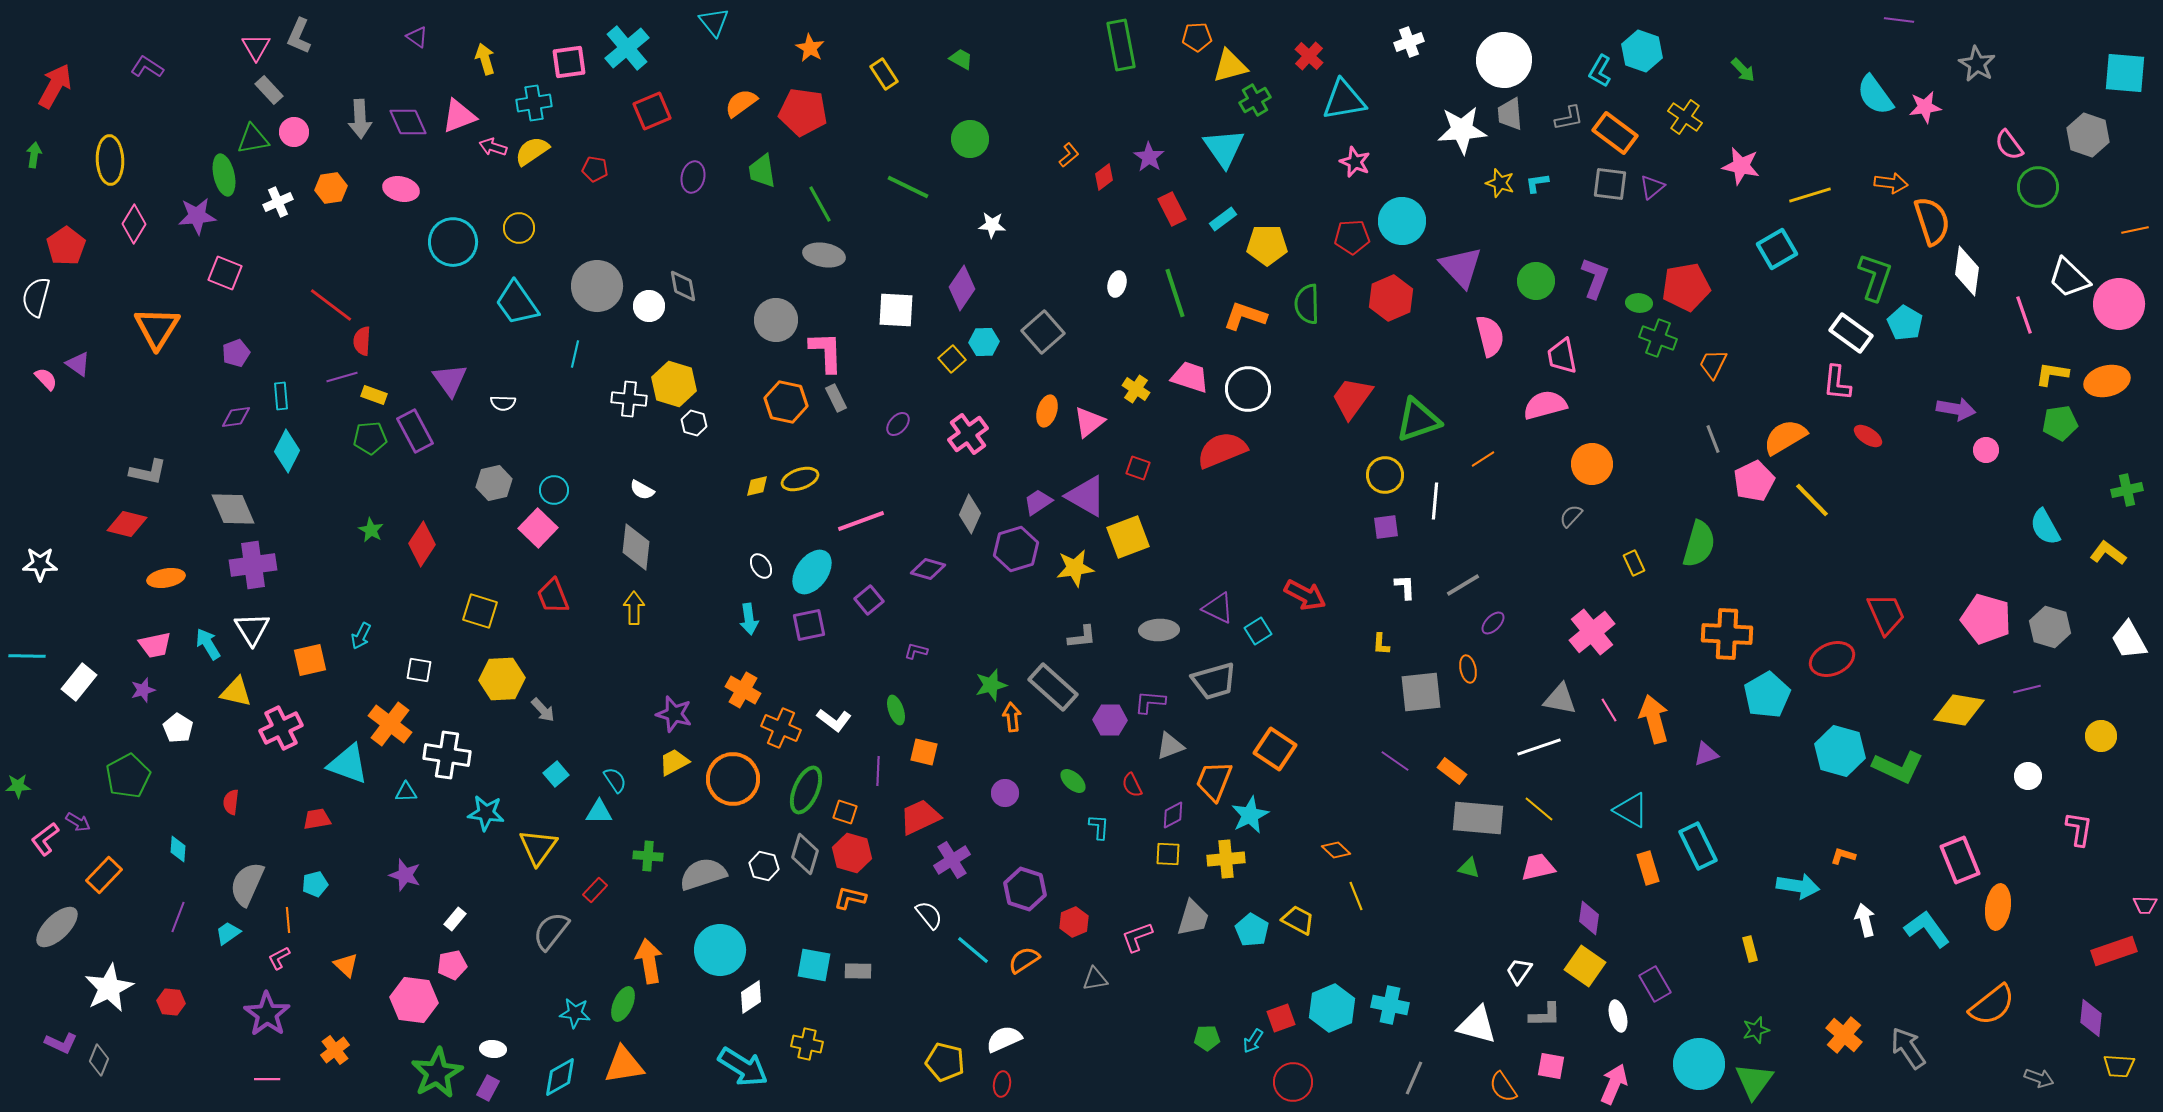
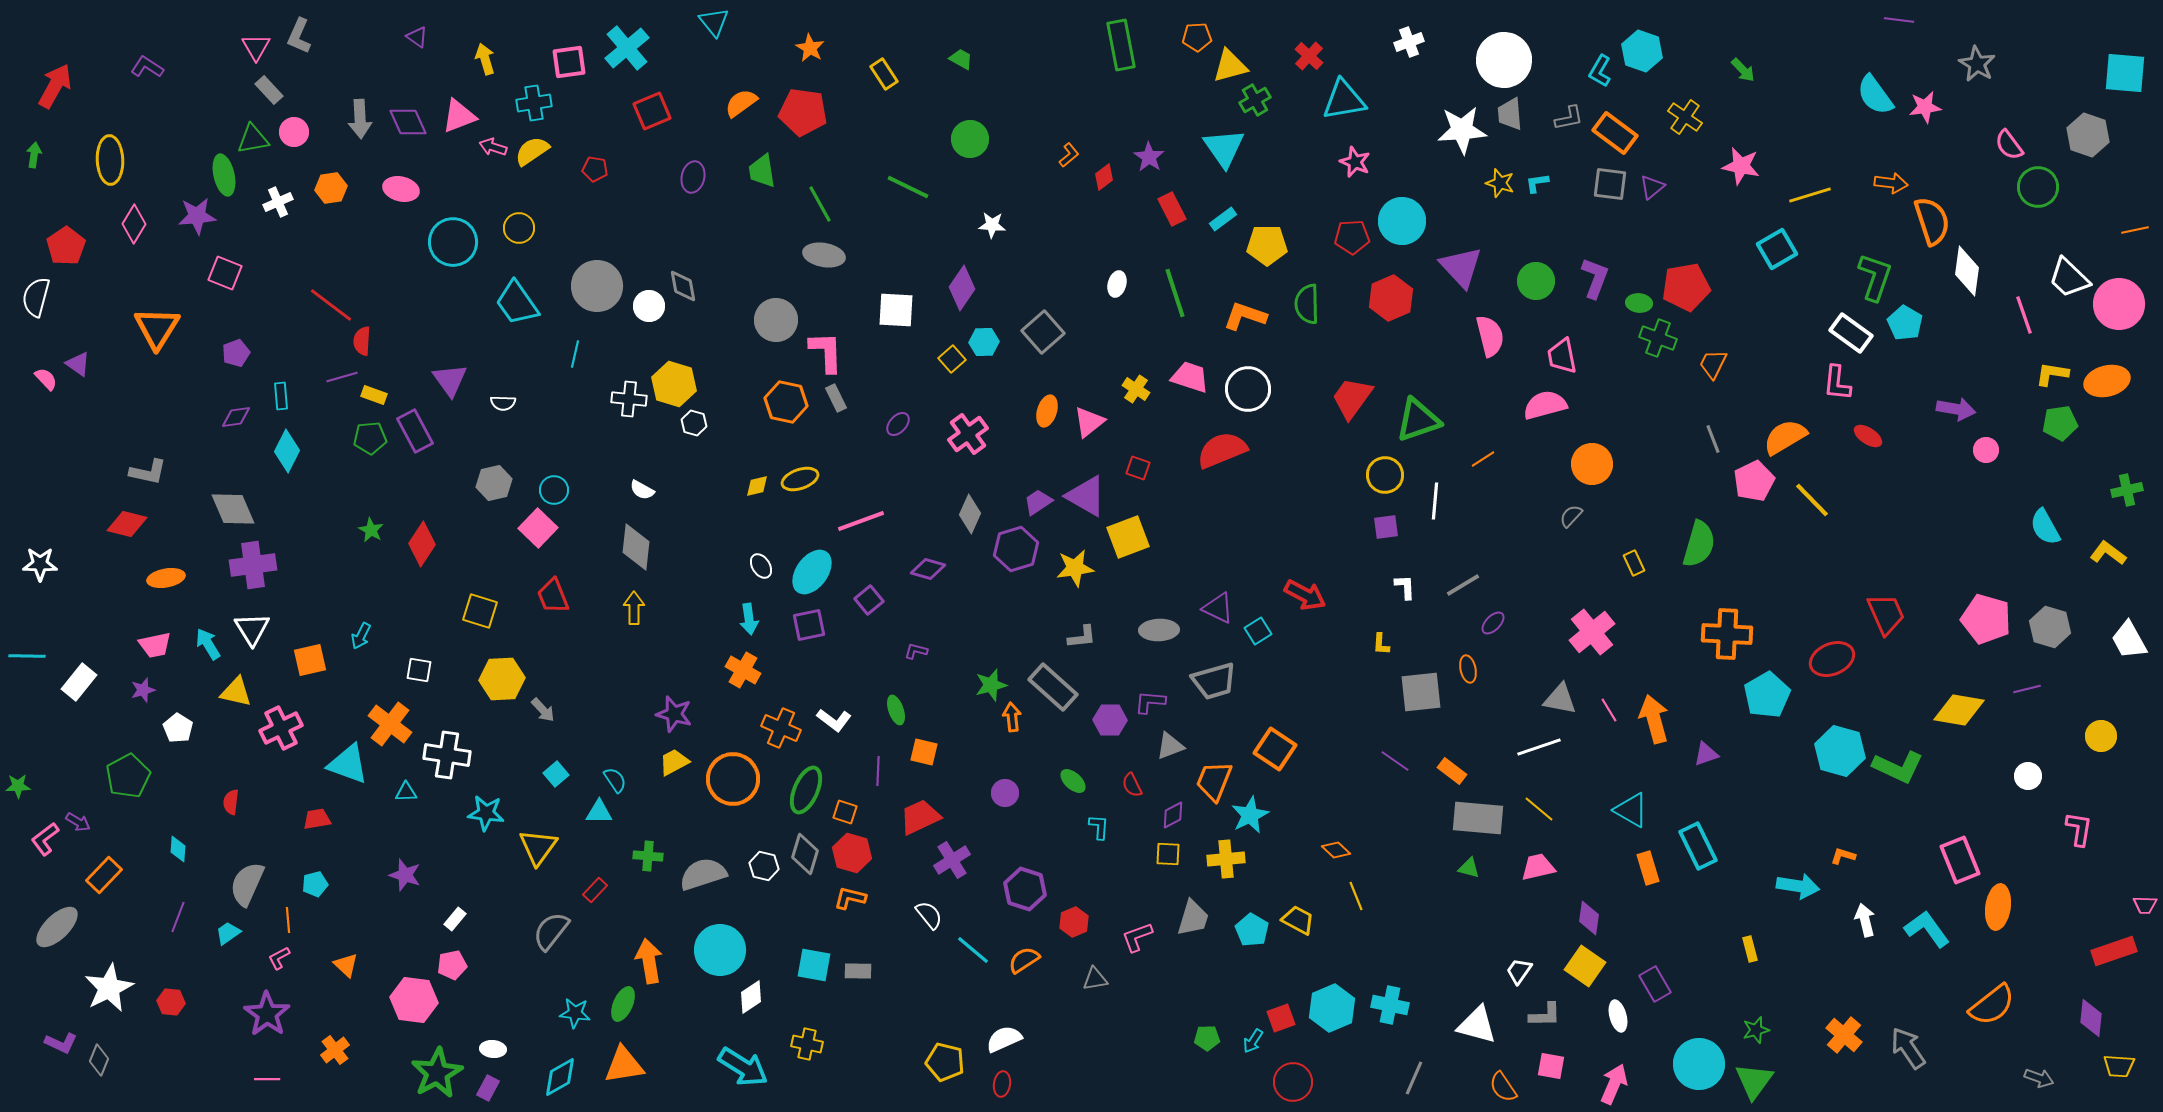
orange cross at (743, 690): moved 20 px up
